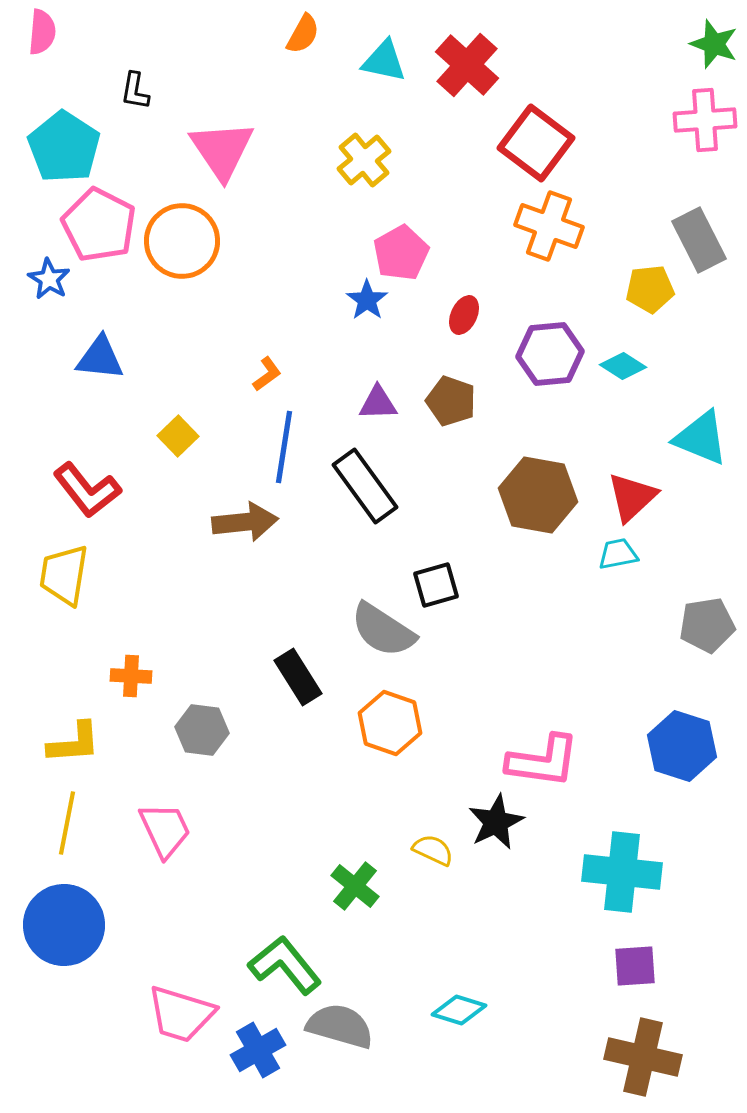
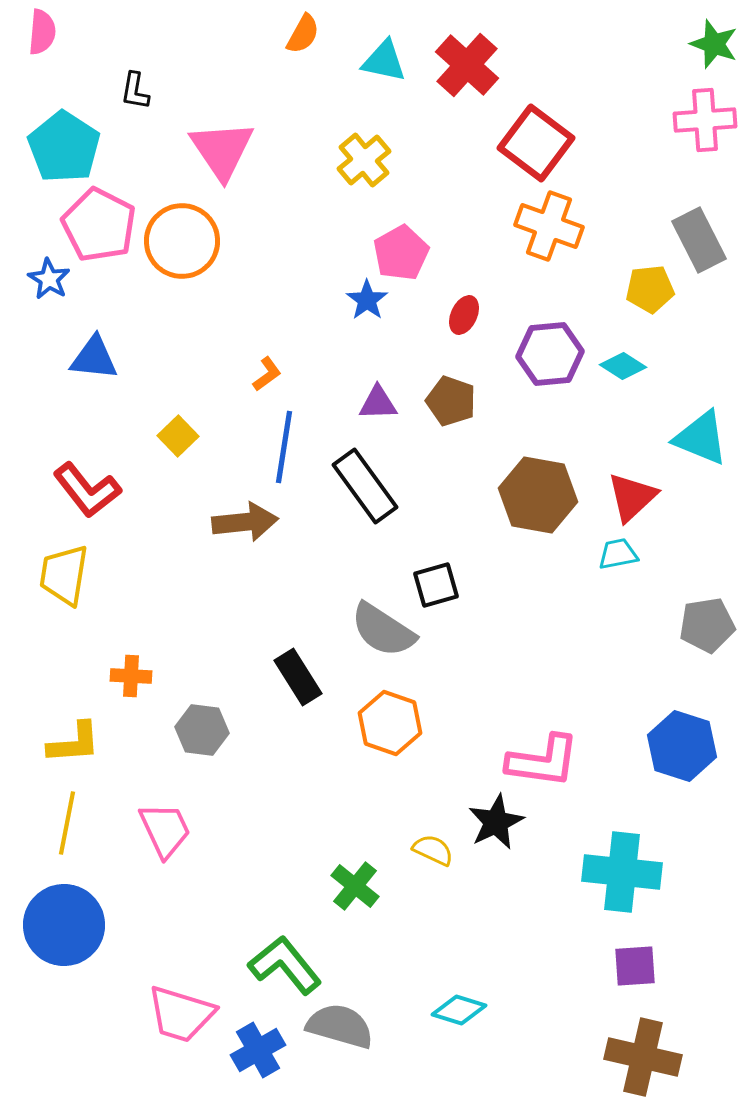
blue triangle at (100, 358): moved 6 px left
